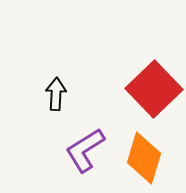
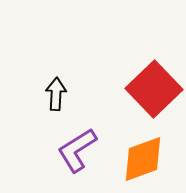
purple L-shape: moved 8 px left
orange diamond: moved 1 px left, 1 px down; rotated 54 degrees clockwise
